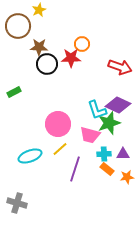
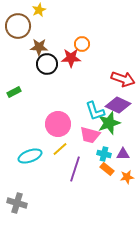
red arrow: moved 3 px right, 12 px down
cyan L-shape: moved 2 px left, 1 px down
cyan cross: rotated 16 degrees clockwise
